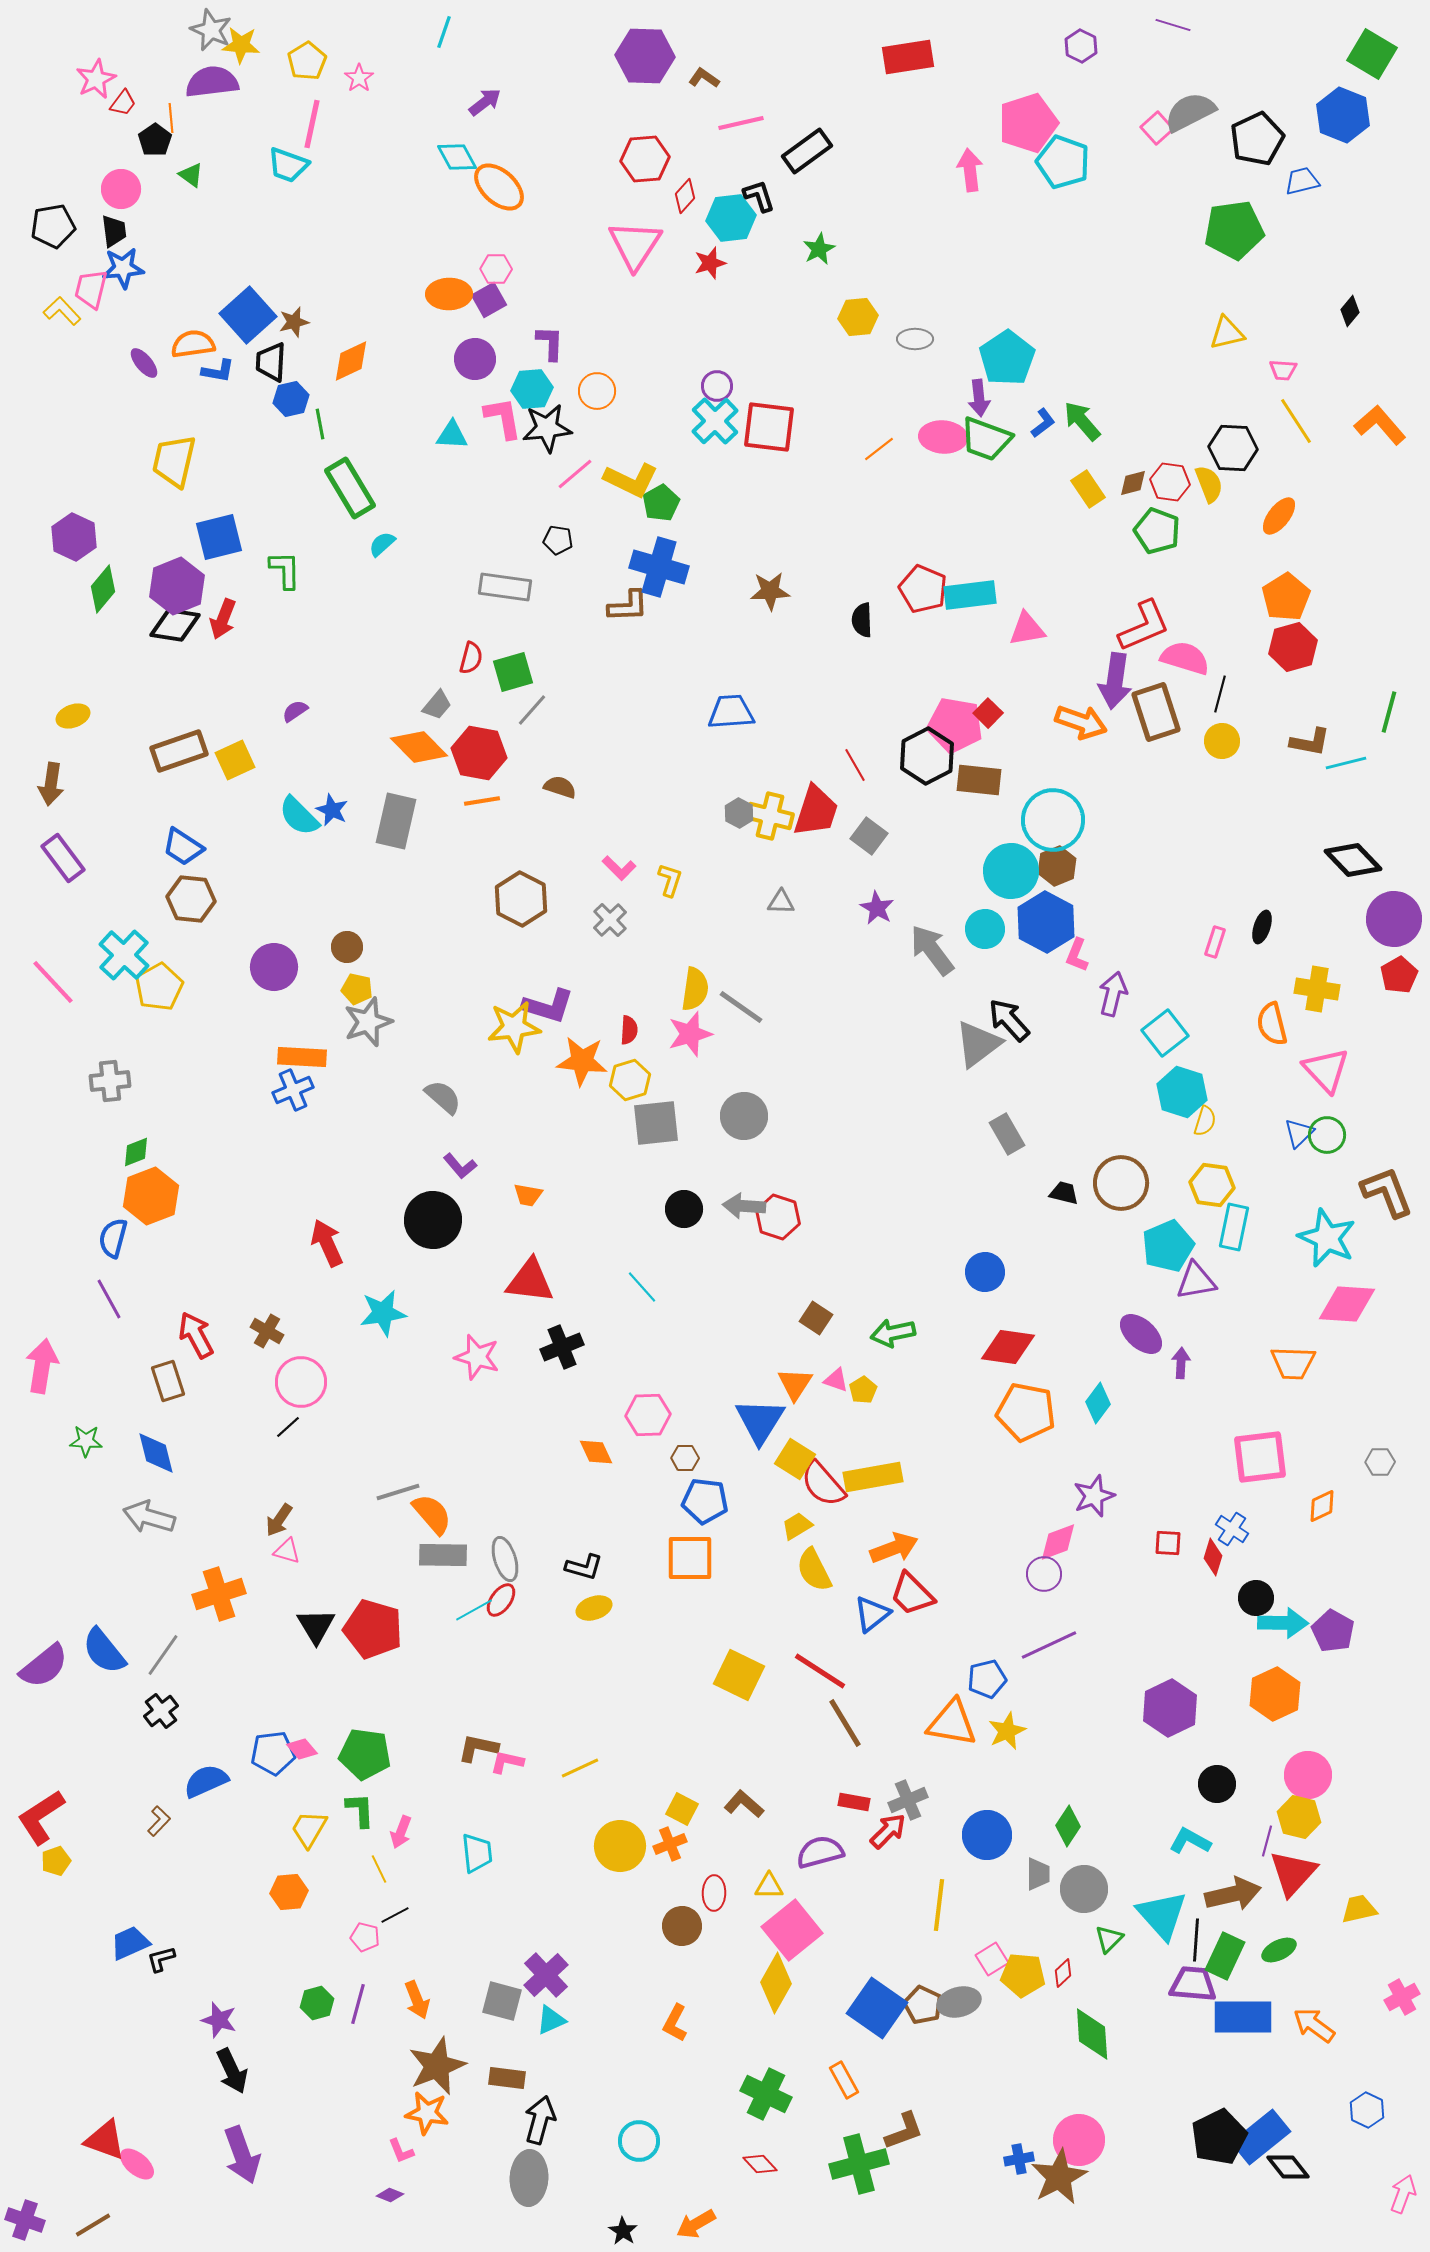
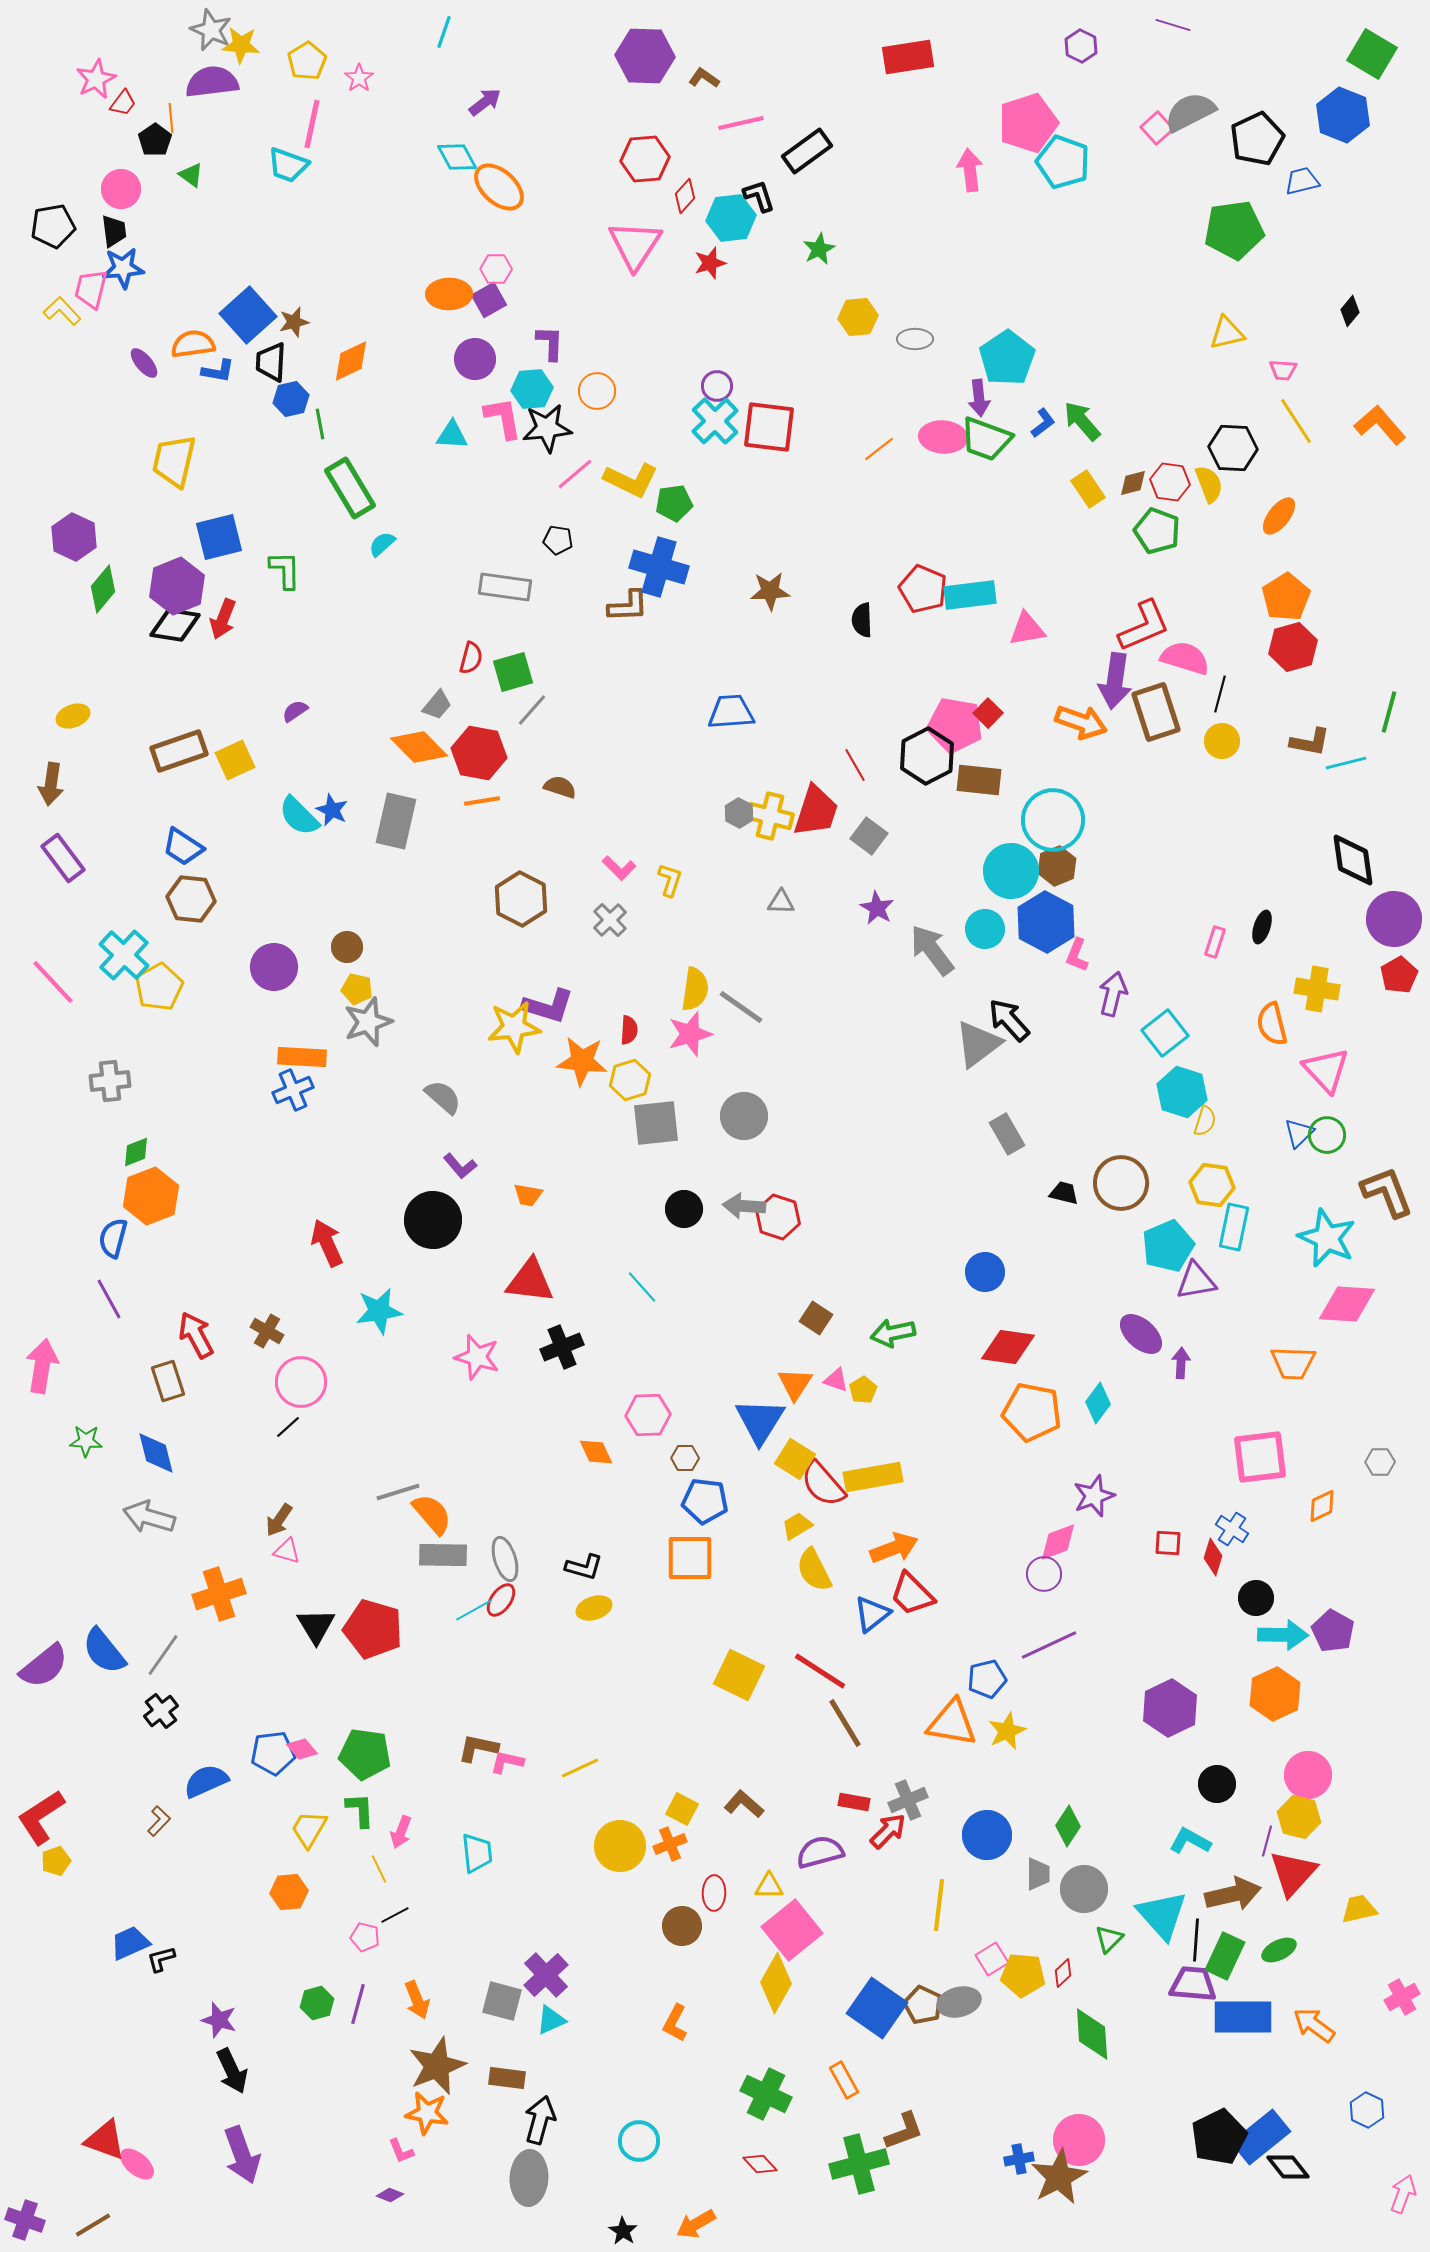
green pentagon at (661, 503): moved 13 px right; rotated 21 degrees clockwise
black diamond at (1353, 860): rotated 36 degrees clockwise
cyan star at (383, 1313): moved 4 px left, 2 px up
orange pentagon at (1026, 1412): moved 6 px right
cyan arrow at (1283, 1623): moved 12 px down
